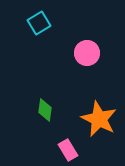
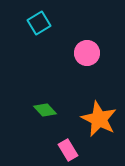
green diamond: rotated 50 degrees counterclockwise
